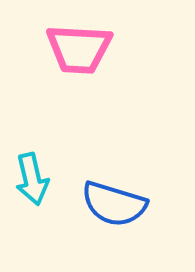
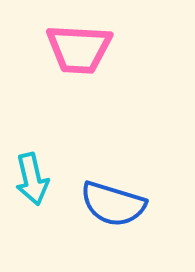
blue semicircle: moved 1 px left
